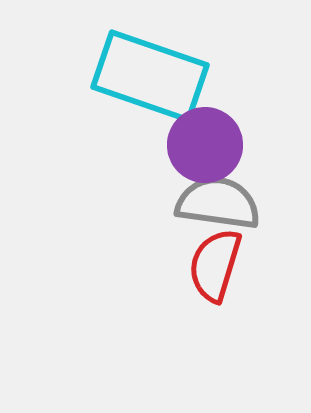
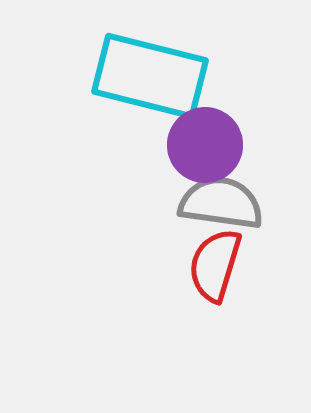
cyan rectangle: rotated 5 degrees counterclockwise
gray semicircle: moved 3 px right
